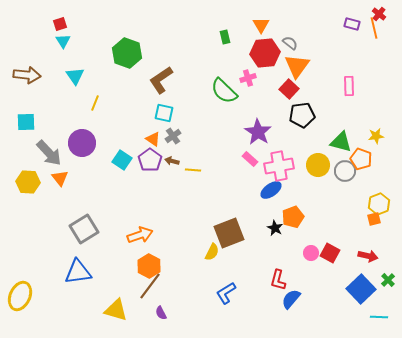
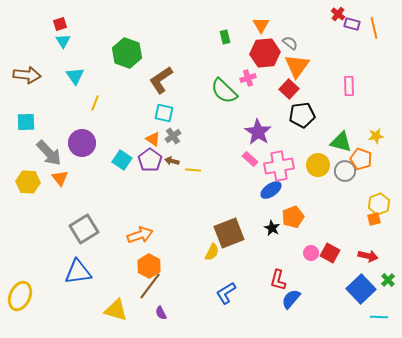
red cross at (379, 14): moved 41 px left
black star at (275, 228): moved 3 px left
